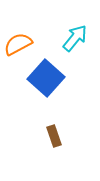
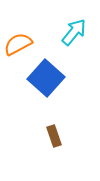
cyan arrow: moved 1 px left, 6 px up
